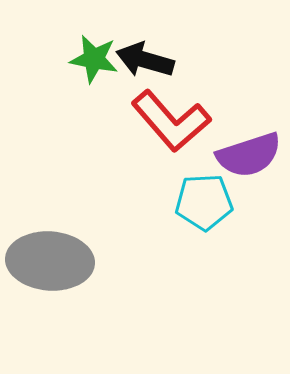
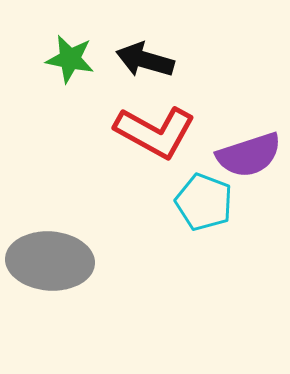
green star: moved 24 px left
red L-shape: moved 16 px left, 11 px down; rotated 20 degrees counterclockwise
cyan pentagon: rotated 24 degrees clockwise
